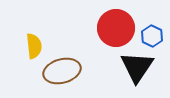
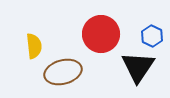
red circle: moved 15 px left, 6 px down
black triangle: moved 1 px right
brown ellipse: moved 1 px right, 1 px down
